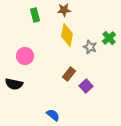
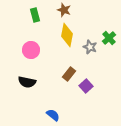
brown star: rotated 24 degrees clockwise
pink circle: moved 6 px right, 6 px up
black semicircle: moved 13 px right, 2 px up
